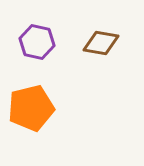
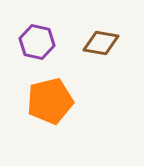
orange pentagon: moved 19 px right, 7 px up
